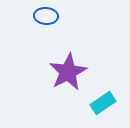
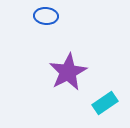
cyan rectangle: moved 2 px right
